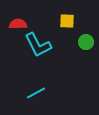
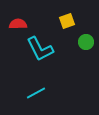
yellow square: rotated 21 degrees counterclockwise
cyan L-shape: moved 2 px right, 4 px down
